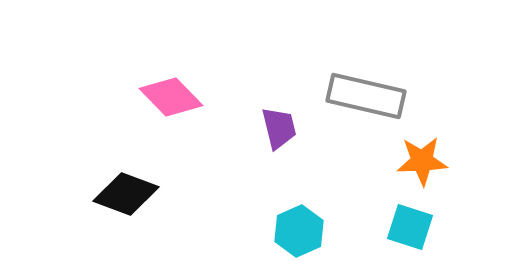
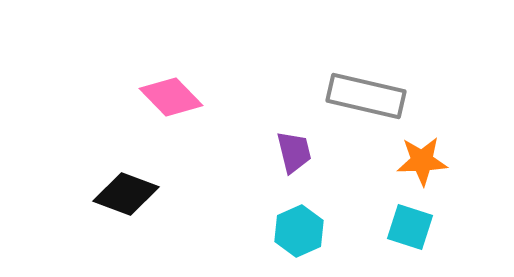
purple trapezoid: moved 15 px right, 24 px down
